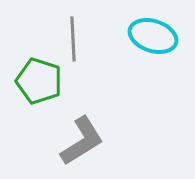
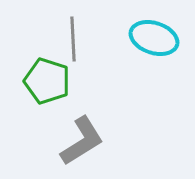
cyan ellipse: moved 1 px right, 2 px down
green pentagon: moved 8 px right
